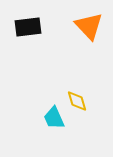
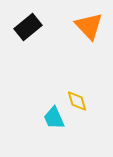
black rectangle: rotated 32 degrees counterclockwise
